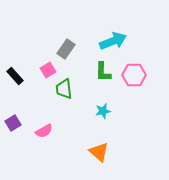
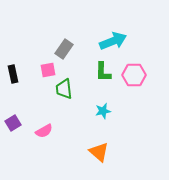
gray rectangle: moved 2 px left
pink square: rotated 21 degrees clockwise
black rectangle: moved 2 px left, 2 px up; rotated 30 degrees clockwise
